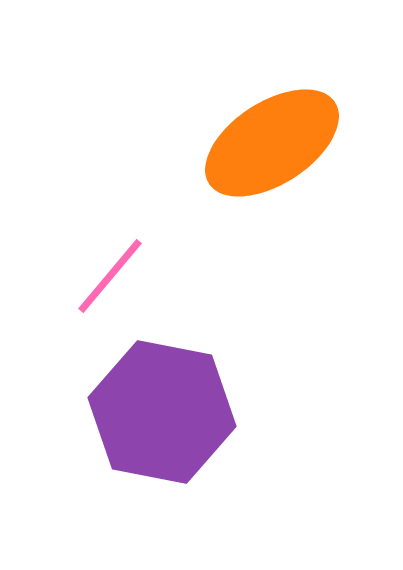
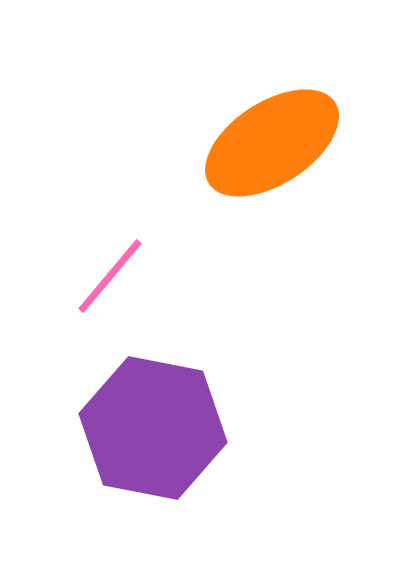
purple hexagon: moved 9 px left, 16 px down
